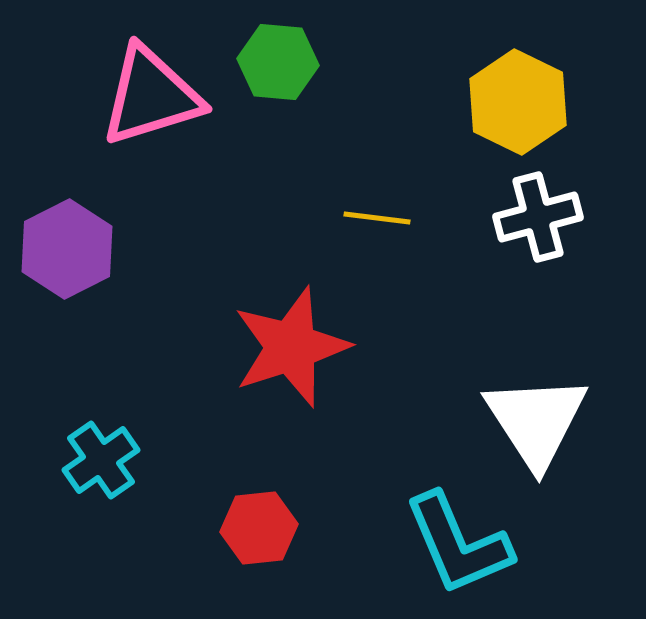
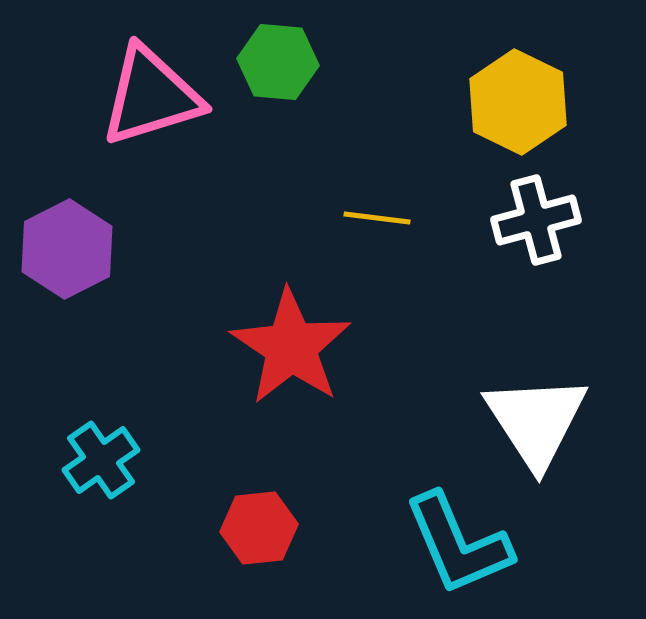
white cross: moved 2 px left, 3 px down
red star: rotated 20 degrees counterclockwise
